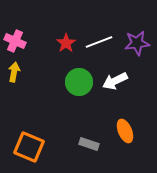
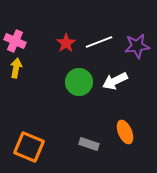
purple star: moved 3 px down
yellow arrow: moved 2 px right, 4 px up
orange ellipse: moved 1 px down
